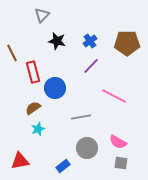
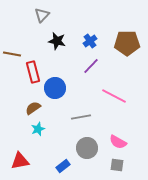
brown line: moved 1 px down; rotated 54 degrees counterclockwise
gray square: moved 4 px left, 2 px down
